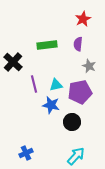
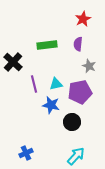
cyan triangle: moved 1 px up
